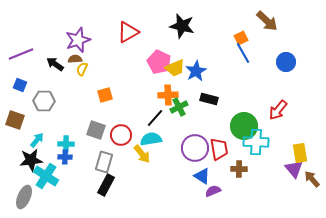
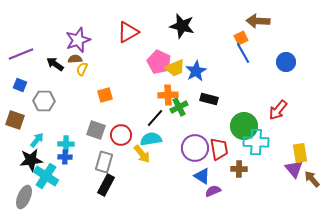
brown arrow at (267, 21): moved 9 px left; rotated 140 degrees clockwise
